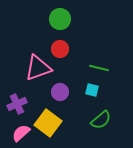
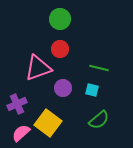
purple circle: moved 3 px right, 4 px up
green semicircle: moved 2 px left
